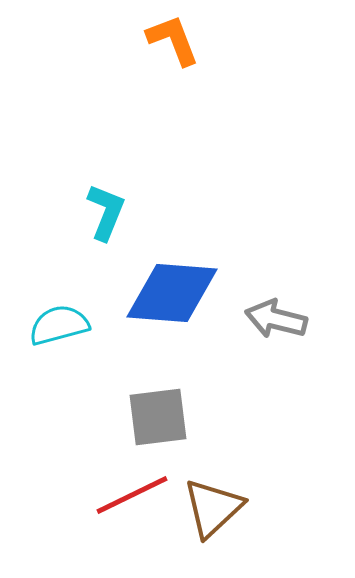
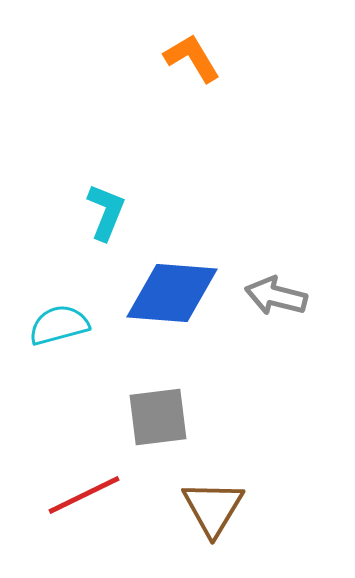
orange L-shape: moved 19 px right, 18 px down; rotated 10 degrees counterclockwise
gray arrow: moved 23 px up
red line: moved 48 px left
brown triangle: rotated 16 degrees counterclockwise
